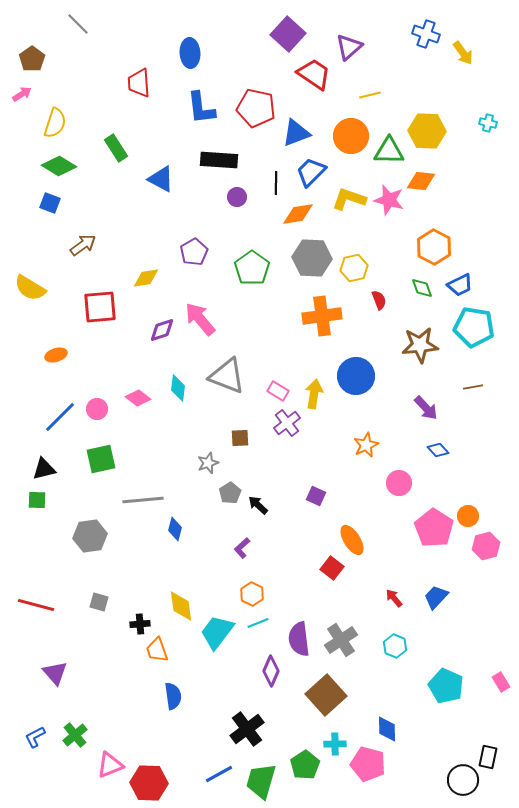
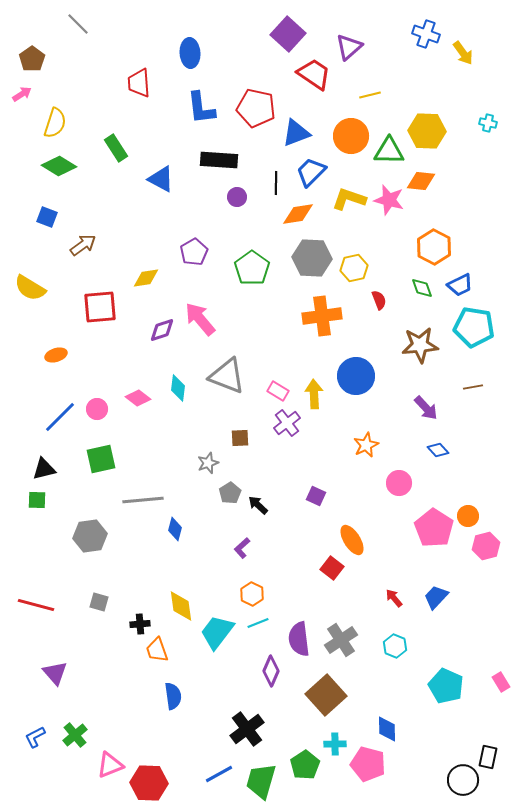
blue square at (50, 203): moved 3 px left, 14 px down
yellow arrow at (314, 394): rotated 12 degrees counterclockwise
